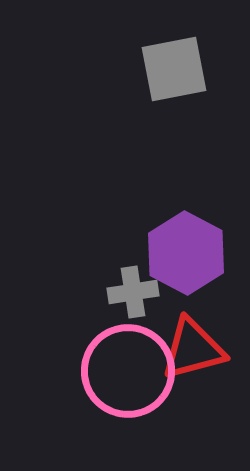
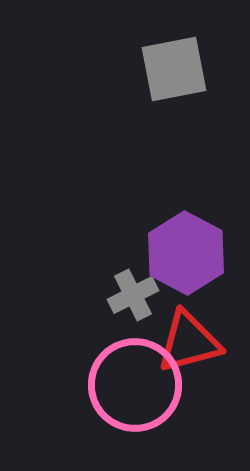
gray cross: moved 3 px down; rotated 18 degrees counterclockwise
red triangle: moved 4 px left, 7 px up
pink circle: moved 7 px right, 14 px down
